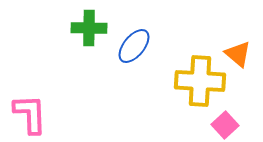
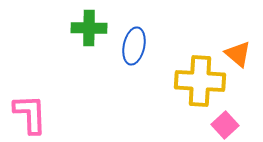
blue ellipse: rotated 27 degrees counterclockwise
